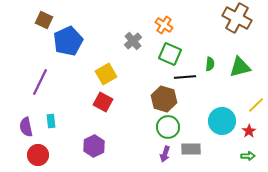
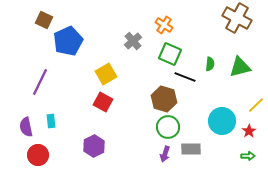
black line: rotated 25 degrees clockwise
